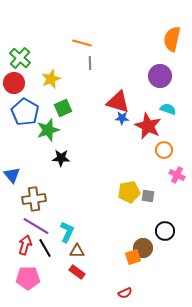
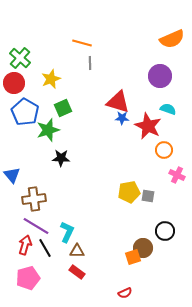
orange semicircle: rotated 125 degrees counterclockwise
pink pentagon: rotated 15 degrees counterclockwise
